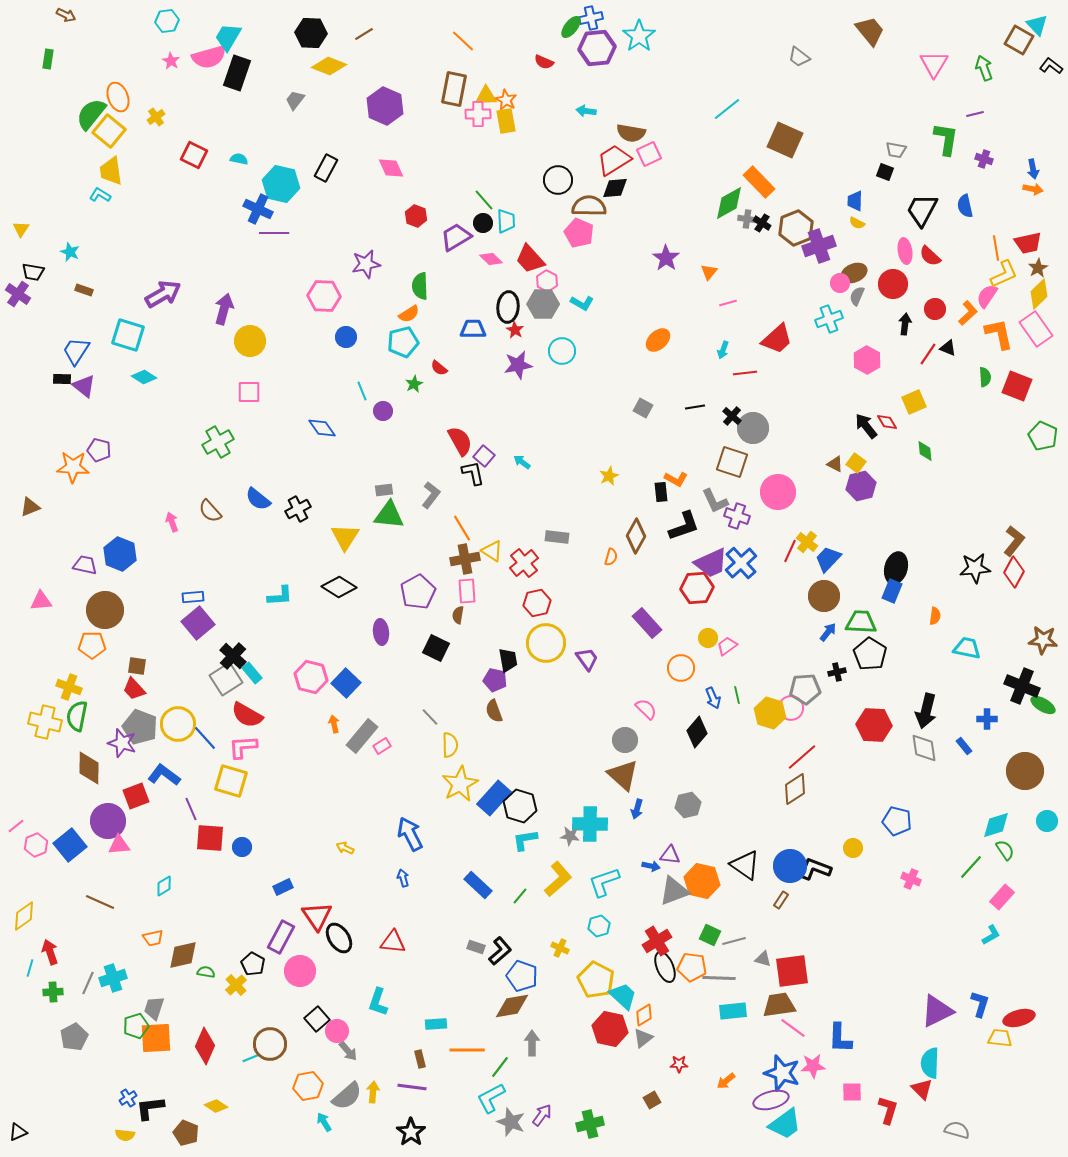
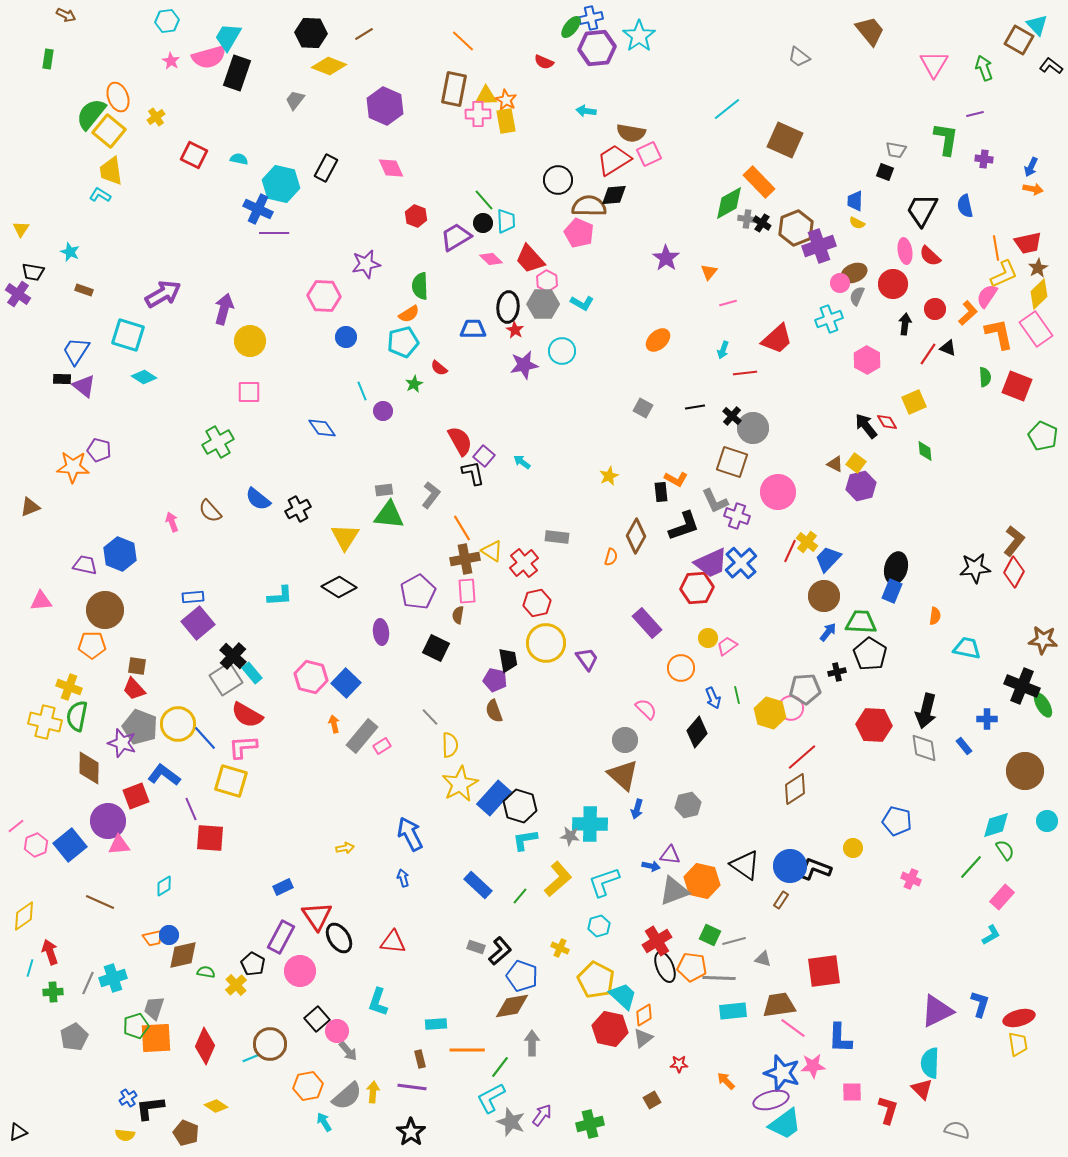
purple cross at (984, 159): rotated 12 degrees counterclockwise
blue arrow at (1033, 169): moved 2 px left, 2 px up; rotated 36 degrees clockwise
black diamond at (615, 188): moved 1 px left, 7 px down
purple star at (518, 365): moved 6 px right
green ellipse at (1043, 705): rotated 30 degrees clockwise
blue circle at (242, 847): moved 73 px left, 88 px down
yellow arrow at (345, 848): rotated 144 degrees clockwise
red square at (792, 971): moved 32 px right
yellow trapezoid at (1000, 1038): moved 18 px right, 6 px down; rotated 75 degrees clockwise
orange arrow at (726, 1081): rotated 84 degrees clockwise
